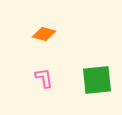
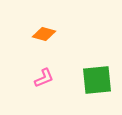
pink L-shape: rotated 75 degrees clockwise
